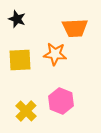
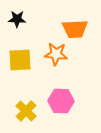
black star: rotated 18 degrees counterclockwise
orange trapezoid: moved 1 px down
orange star: moved 1 px right
pink hexagon: rotated 20 degrees counterclockwise
